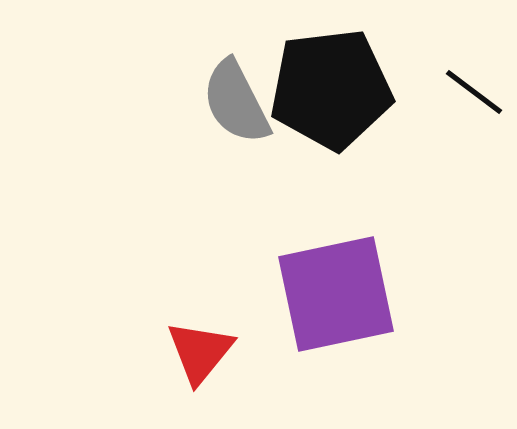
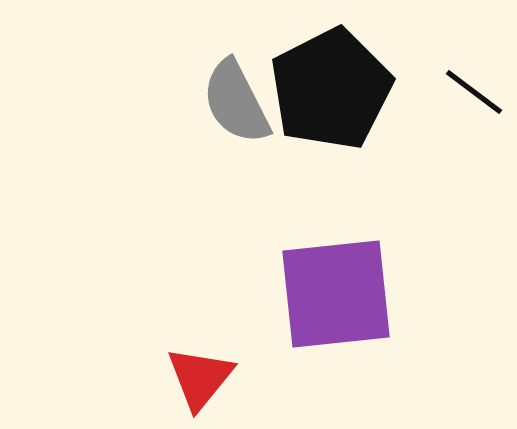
black pentagon: rotated 20 degrees counterclockwise
purple square: rotated 6 degrees clockwise
red triangle: moved 26 px down
